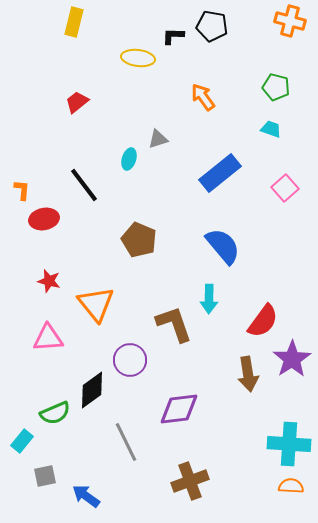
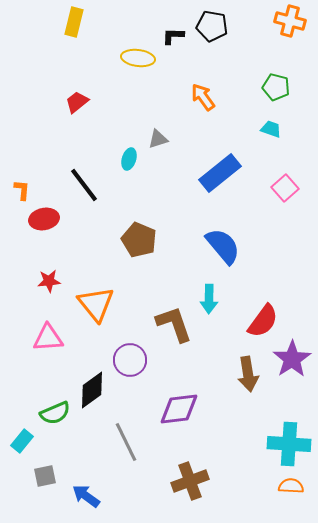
red star: rotated 20 degrees counterclockwise
